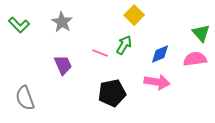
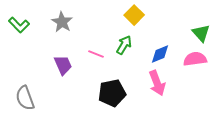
pink line: moved 4 px left, 1 px down
pink arrow: moved 1 px down; rotated 60 degrees clockwise
